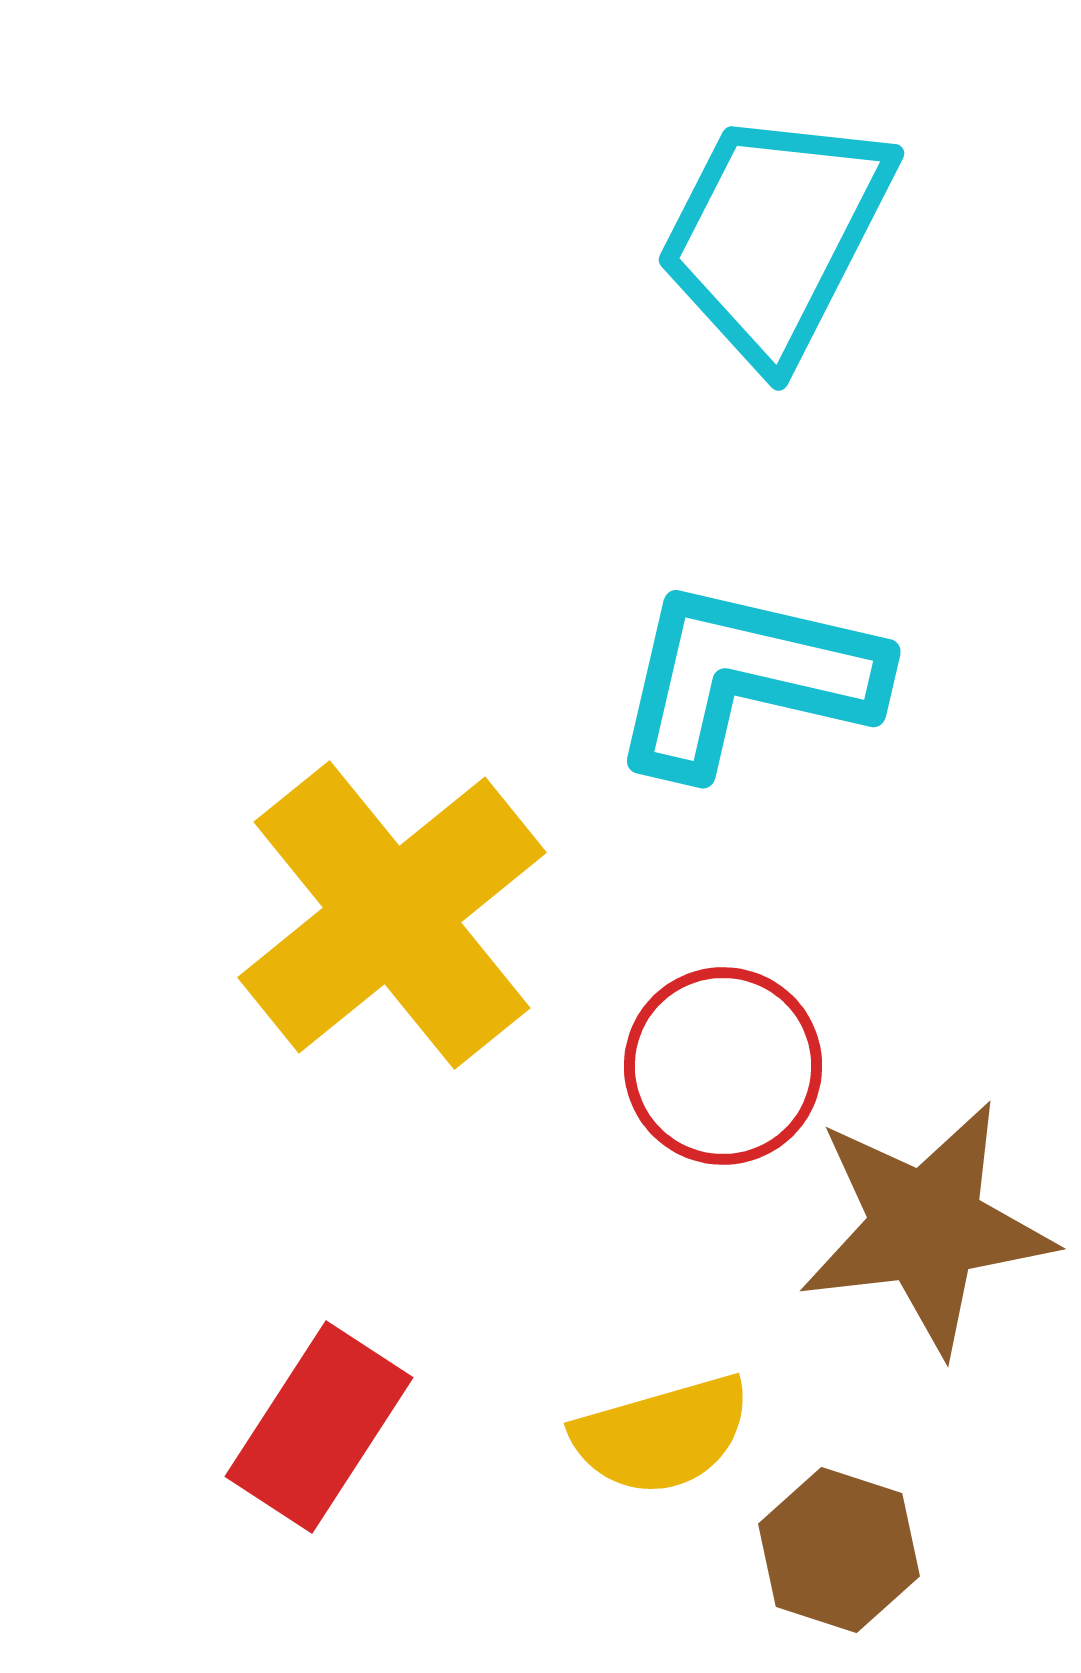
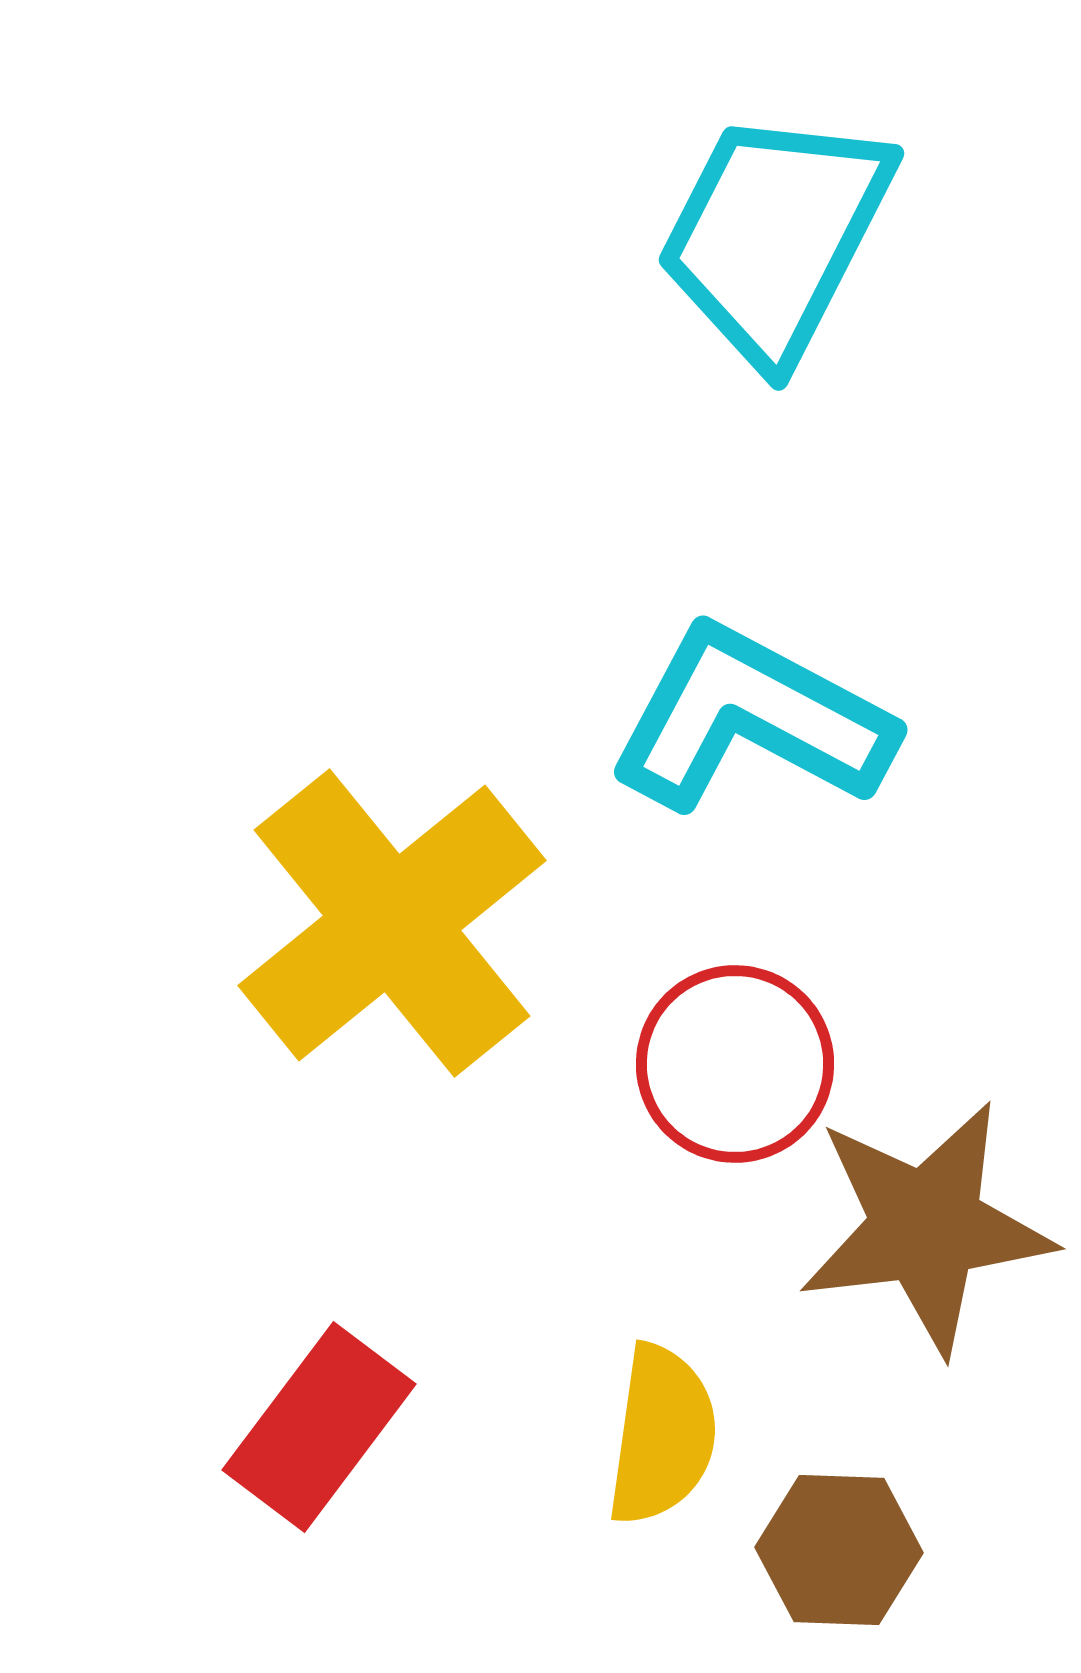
cyan L-shape: moved 5 px right, 41 px down; rotated 15 degrees clockwise
yellow cross: moved 8 px down
red circle: moved 12 px right, 2 px up
red rectangle: rotated 4 degrees clockwise
yellow semicircle: rotated 66 degrees counterclockwise
brown hexagon: rotated 16 degrees counterclockwise
